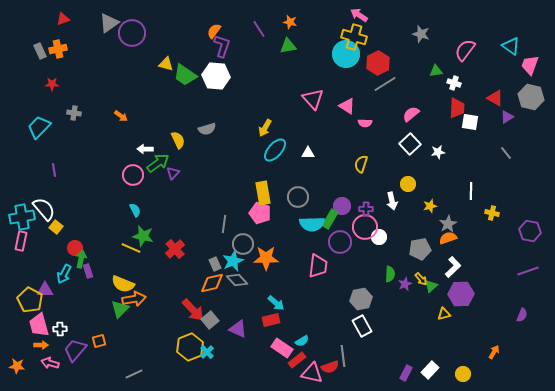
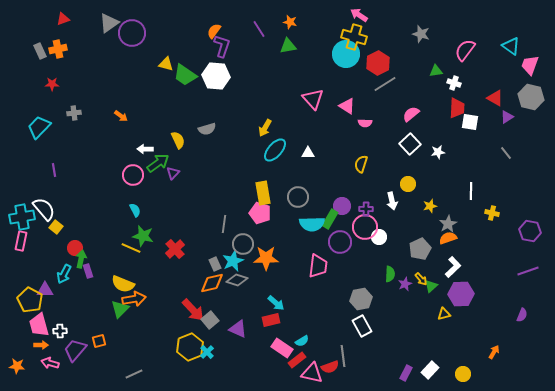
gray cross at (74, 113): rotated 16 degrees counterclockwise
gray pentagon at (420, 249): rotated 15 degrees counterclockwise
gray diamond at (237, 280): rotated 30 degrees counterclockwise
white cross at (60, 329): moved 2 px down
